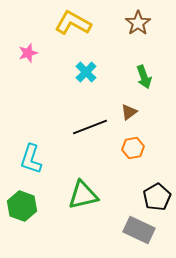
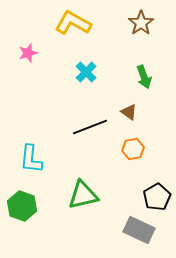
brown star: moved 3 px right
brown triangle: rotated 48 degrees counterclockwise
orange hexagon: moved 1 px down
cyan L-shape: rotated 12 degrees counterclockwise
